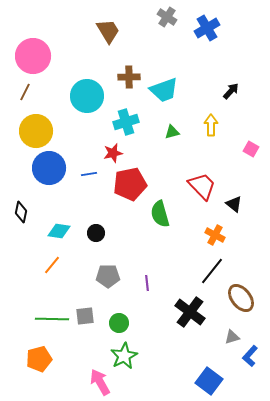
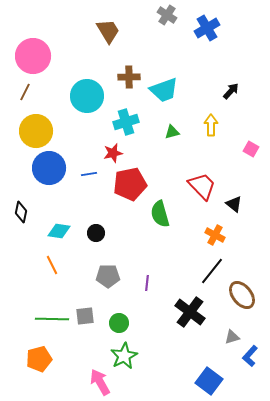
gray cross: moved 2 px up
orange line: rotated 66 degrees counterclockwise
purple line: rotated 14 degrees clockwise
brown ellipse: moved 1 px right, 3 px up
